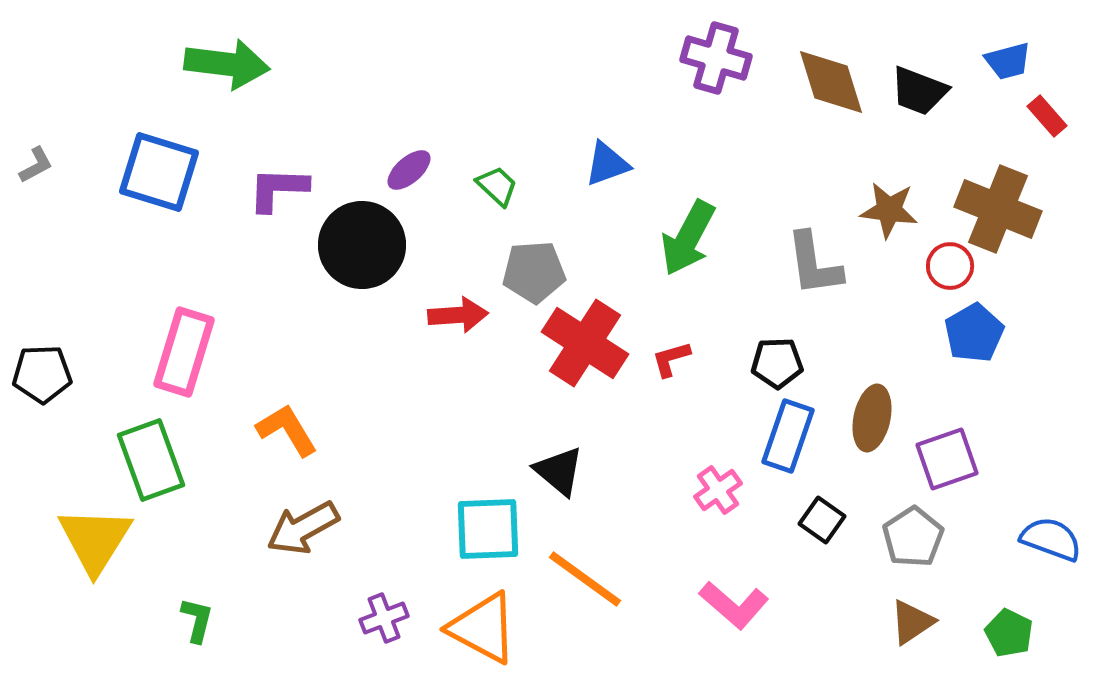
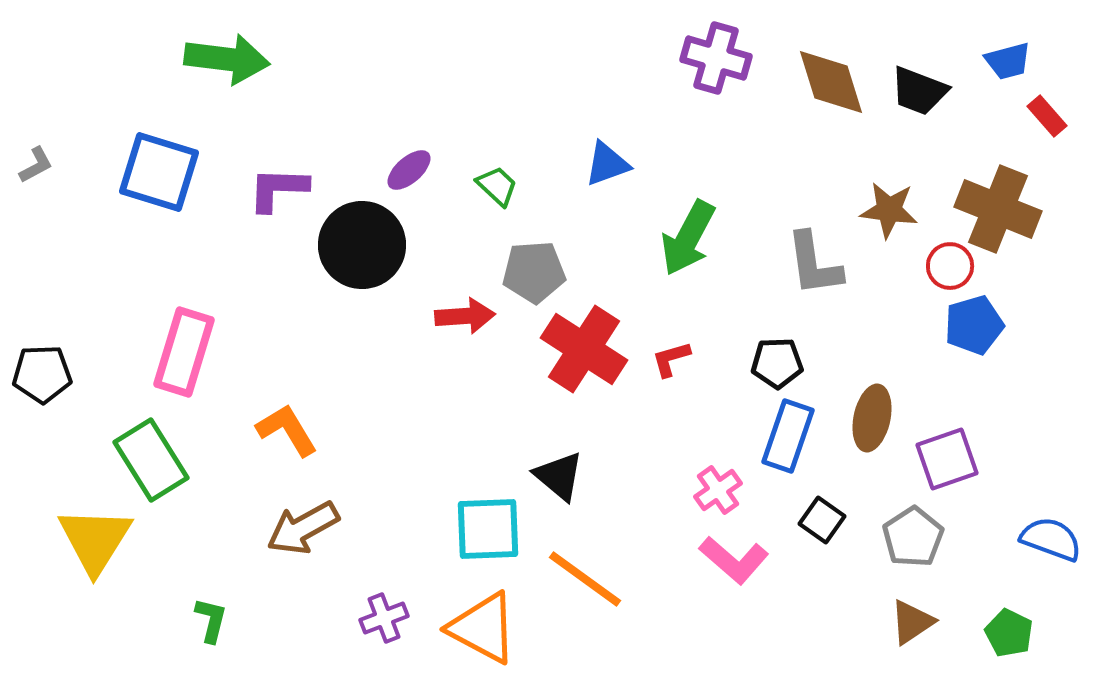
green arrow at (227, 64): moved 5 px up
red arrow at (458, 315): moved 7 px right, 1 px down
blue pentagon at (974, 333): moved 8 px up; rotated 14 degrees clockwise
red cross at (585, 343): moved 1 px left, 6 px down
green rectangle at (151, 460): rotated 12 degrees counterclockwise
black triangle at (559, 471): moved 5 px down
pink L-shape at (734, 605): moved 45 px up
green L-shape at (197, 620): moved 14 px right
